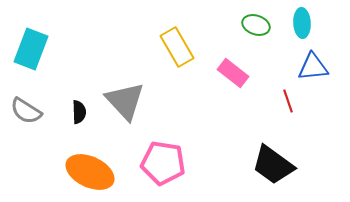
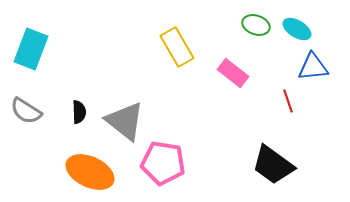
cyan ellipse: moved 5 px left, 6 px down; rotated 56 degrees counterclockwise
gray triangle: moved 20 px down; rotated 9 degrees counterclockwise
